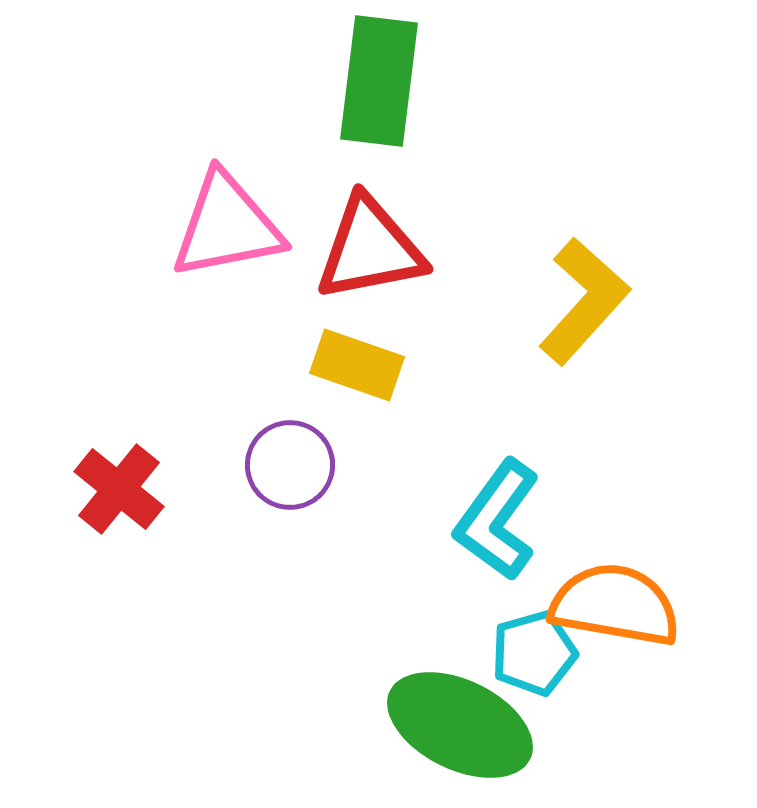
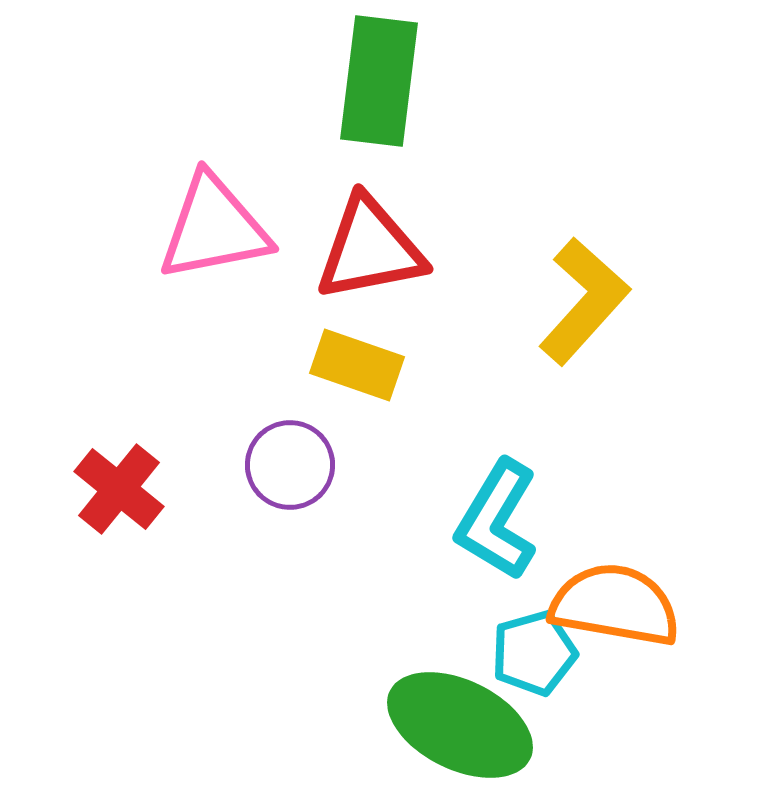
pink triangle: moved 13 px left, 2 px down
cyan L-shape: rotated 5 degrees counterclockwise
